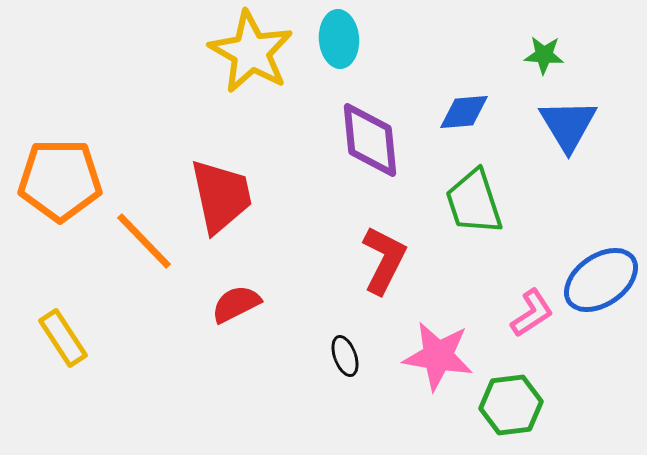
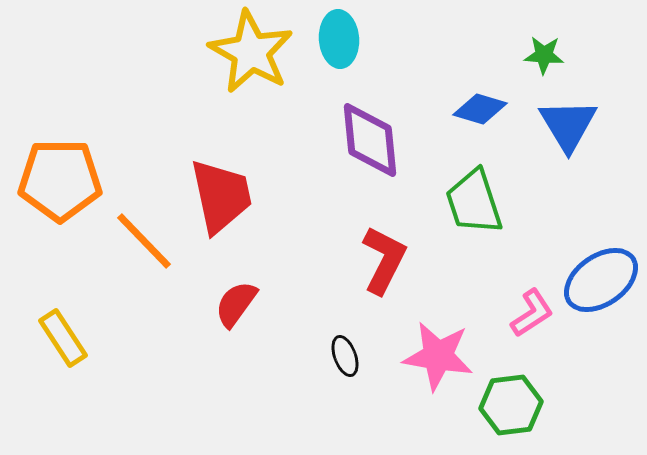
blue diamond: moved 16 px right, 3 px up; rotated 22 degrees clockwise
red semicircle: rotated 27 degrees counterclockwise
